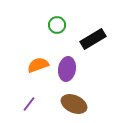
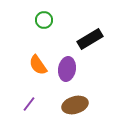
green circle: moved 13 px left, 5 px up
black rectangle: moved 3 px left
orange semicircle: rotated 105 degrees counterclockwise
brown ellipse: moved 1 px right, 1 px down; rotated 40 degrees counterclockwise
